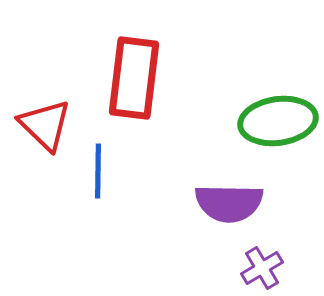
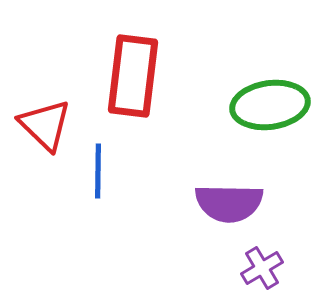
red rectangle: moved 1 px left, 2 px up
green ellipse: moved 8 px left, 16 px up
